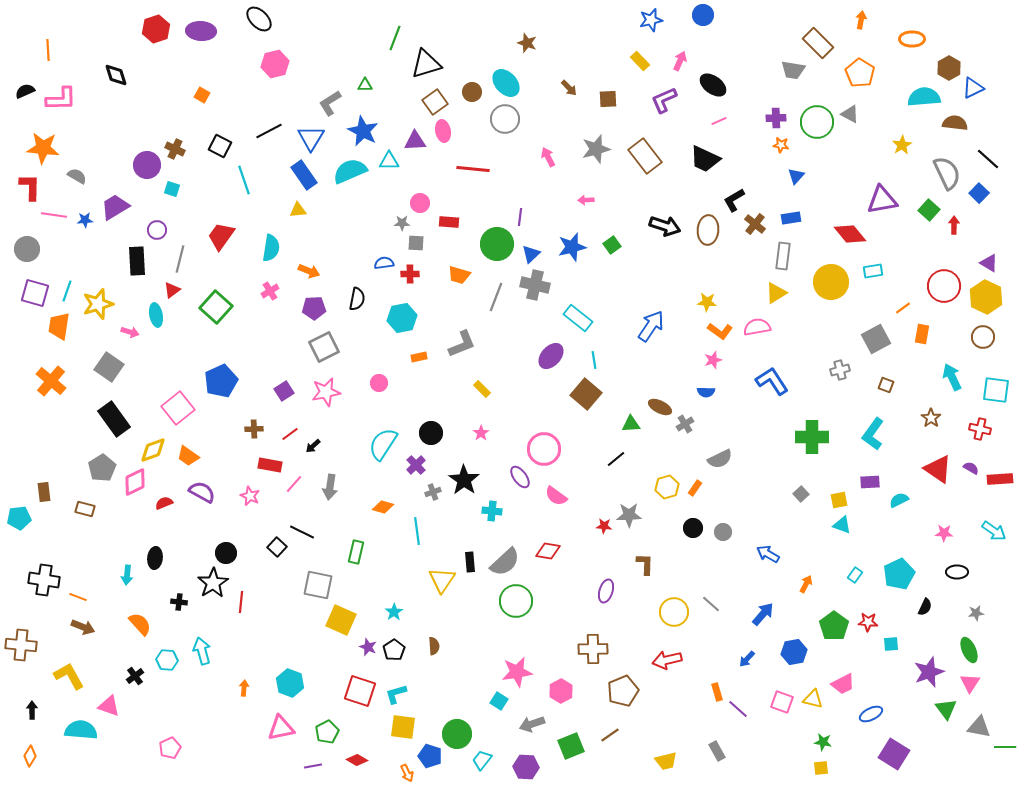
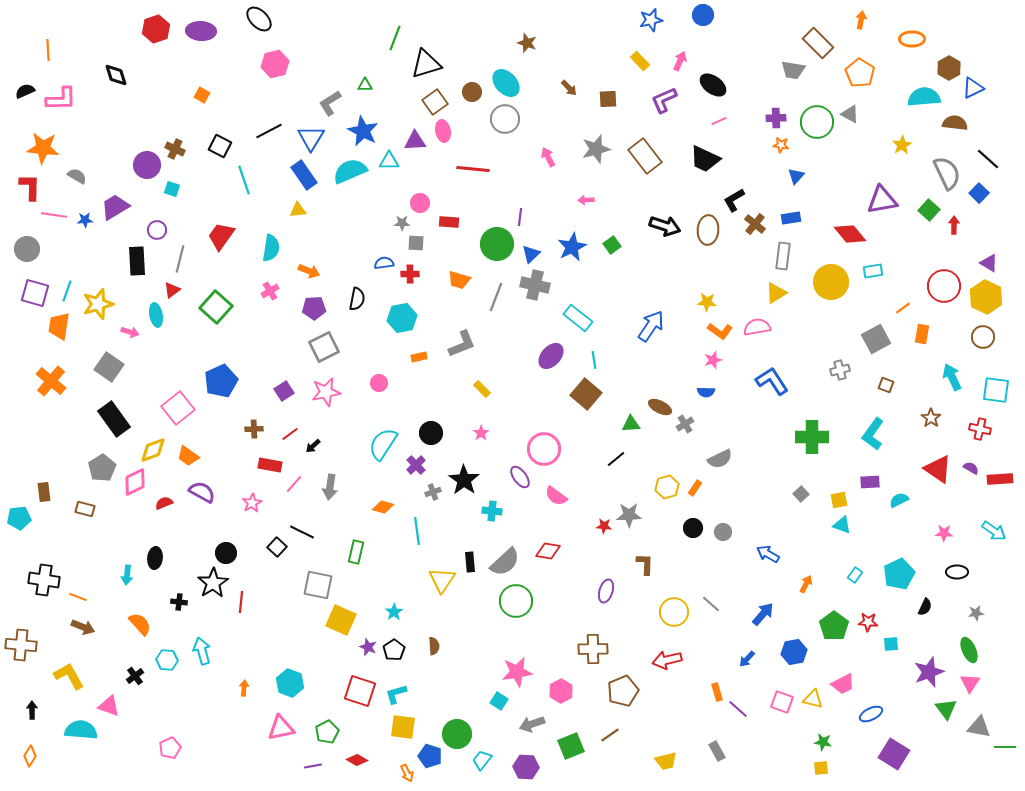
blue star at (572, 247): rotated 12 degrees counterclockwise
orange trapezoid at (459, 275): moved 5 px down
pink star at (250, 496): moved 2 px right, 7 px down; rotated 18 degrees clockwise
